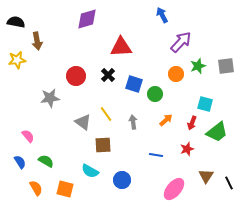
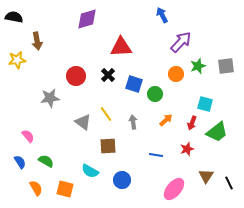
black semicircle: moved 2 px left, 5 px up
brown square: moved 5 px right, 1 px down
